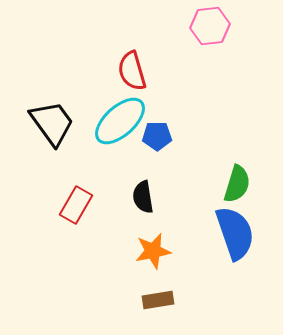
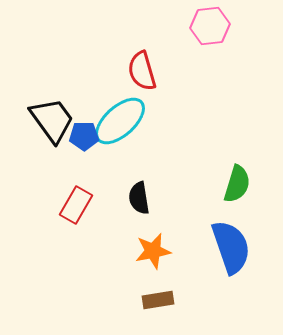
red semicircle: moved 10 px right
black trapezoid: moved 3 px up
blue pentagon: moved 73 px left
black semicircle: moved 4 px left, 1 px down
blue semicircle: moved 4 px left, 14 px down
